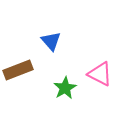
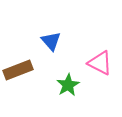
pink triangle: moved 11 px up
green star: moved 3 px right, 3 px up
